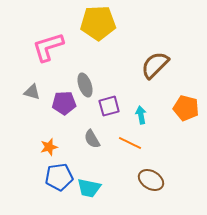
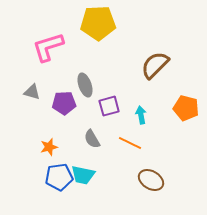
cyan trapezoid: moved 6 px left, 13 px up
